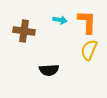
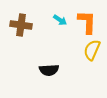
cyan arrow: rotated 24 degrees clockwise
brown cross: moved 3 px left, 6 px up
yellow semicircle: moved 3 px right
